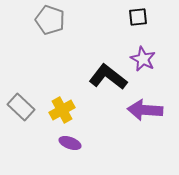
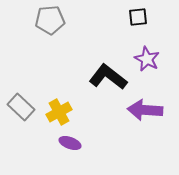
gray pentagon: rotated 24 degrees counterclockwise
purple star: moved 4 px right
yellow cross: moved 3 px left, 2 px down
